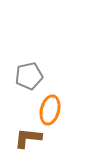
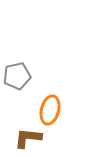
gray pentagon: moved 12 px left
